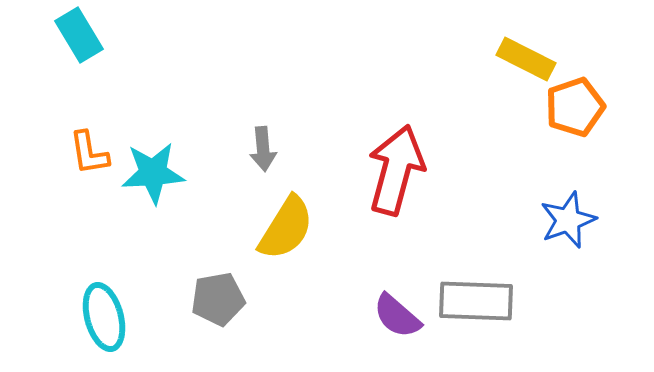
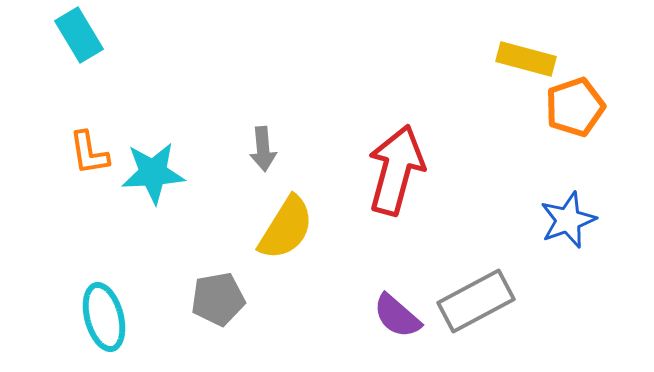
yellow rectangle: rotated 12 degrees counterclockwise
gray rectangle: rotated 30 degrees counterclockwise
